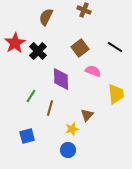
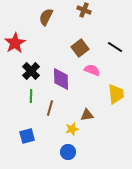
black cross: moved 7 px left, 20 px down
pink semicircle: moved 1 px left, 1 px up
green line: rotated 32 degrees counterclockwise
brown triangle: rotated 40 degrees clockwise
blue circle: moved 2 px down
